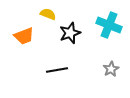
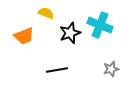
yellow semicircle: moved 2 px left, 1 px up
cyan cross: moved 9 px left
gray star: rotated 14 degrees clockwise
